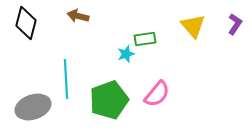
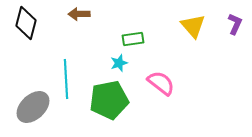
brown arrow: moved 1 px right, 2 px up; rotated 15 degrees counterclockwise
purple L-shape: rotated 10 degrees counterclockwise
green rectangle: moved 12 px left
cyan star: moved 7 px left, 9 px down
pink semicircle: moved 4 px right, 11 px up; rotated 92 degrees counterclockwise
green pentagon: rotated 9 degrees clockwise
gray ellipse: rotated 24 degrees counterclockwise
